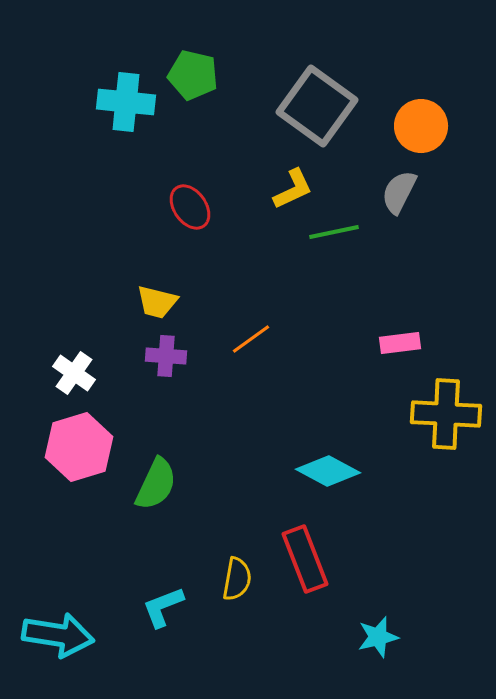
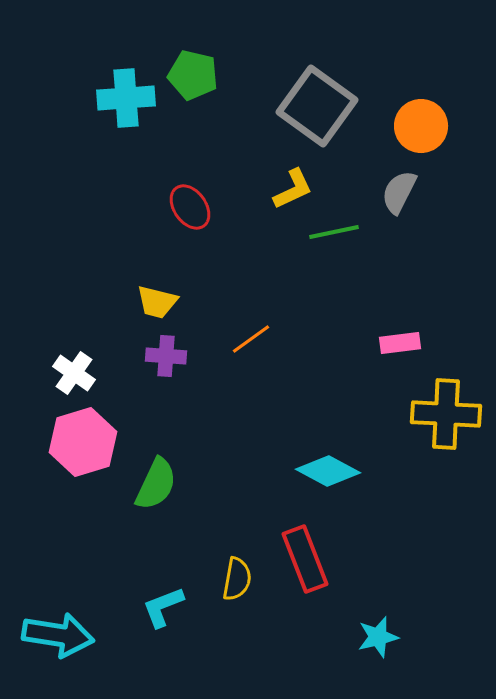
cyan cross: moved 4 px up; rotated 10 degrees counterclockwise
pink hexagon: moved 4 px right, 5 px up
